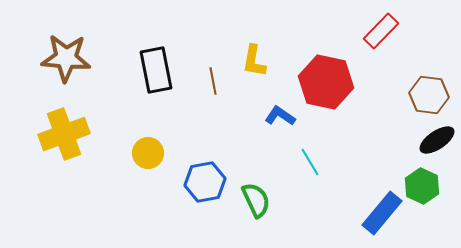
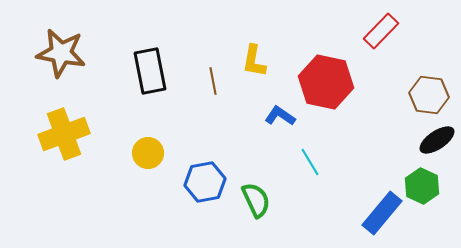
brown star: moved 5 px left, 5 px up; rotated 6 degrees clockwise
black rectangle: moved 6 px left, 1 px down
